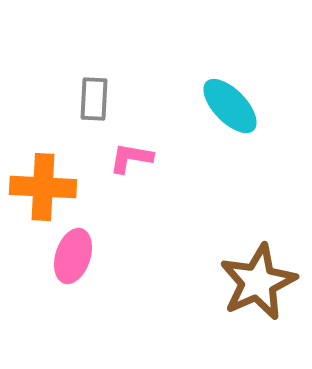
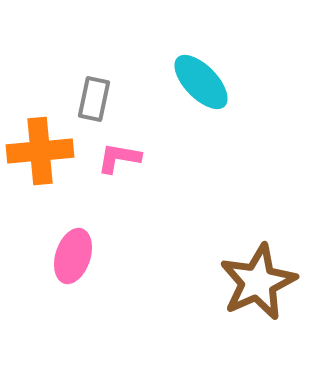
gray rectangle: rotated 9 degrees clockwise
cyan ellipse: moved 29 px left, 24 px up
pink L-shape: moved 12 px left
orange cross: moved 3 px left, 36 px up; rotated 8 degrees counterclockwise
